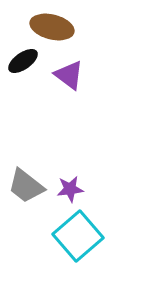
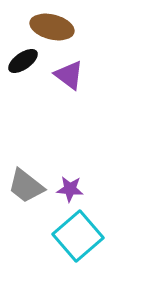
purple star: rotated 12 degrees clockwise
